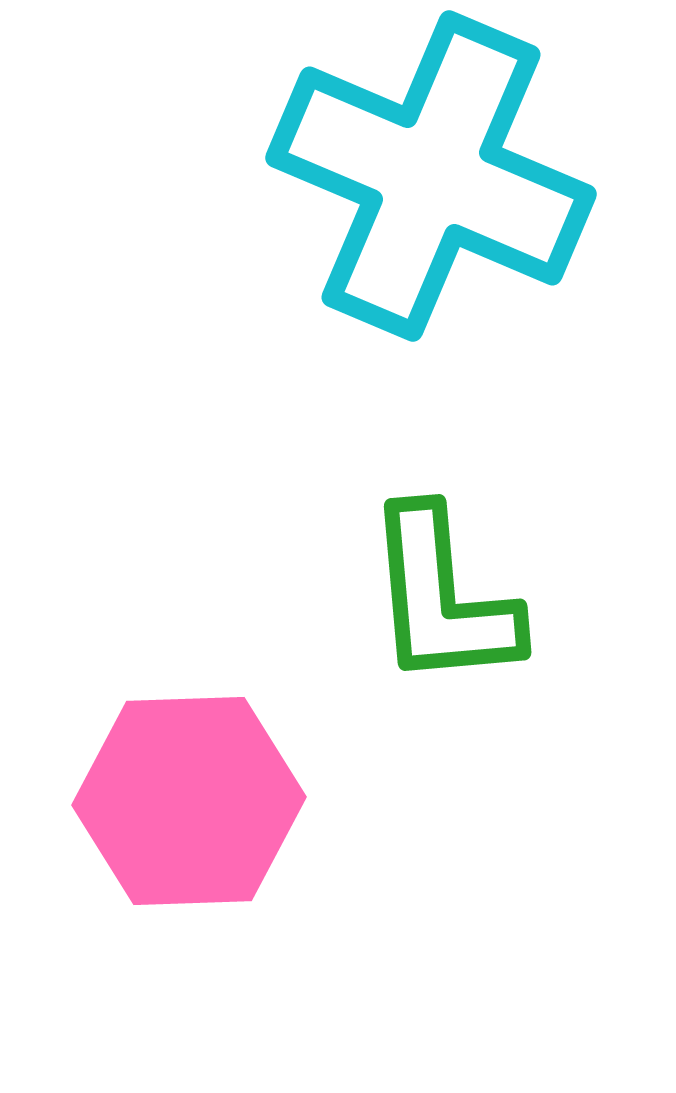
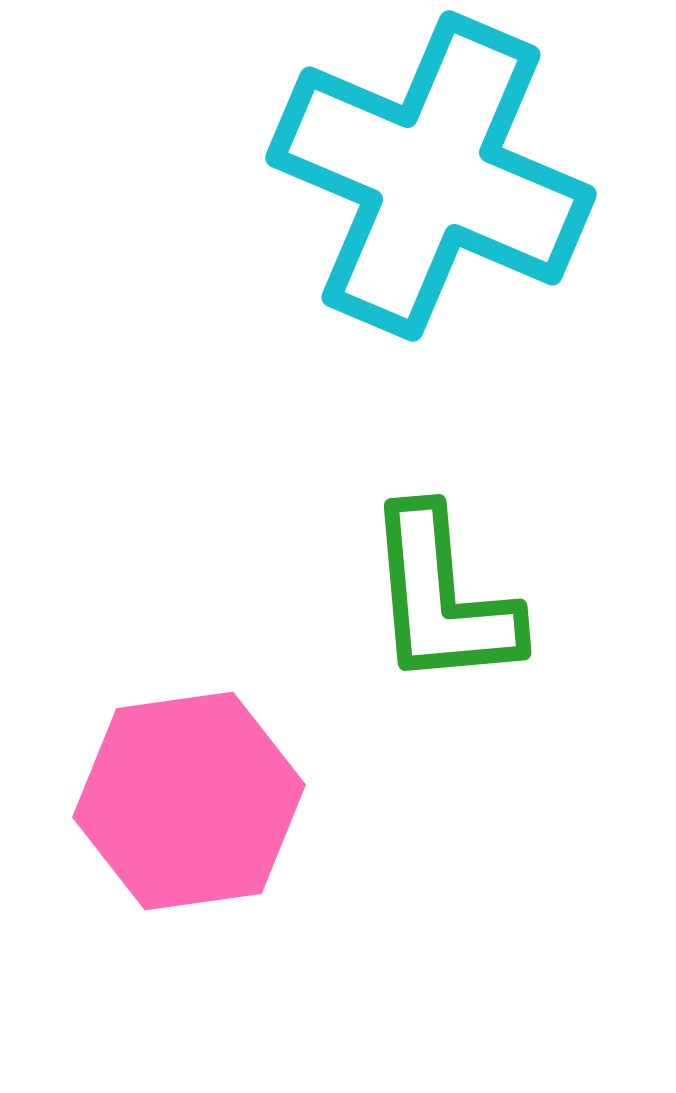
pink hexagon: rotated 6 degrees counterclockwise
